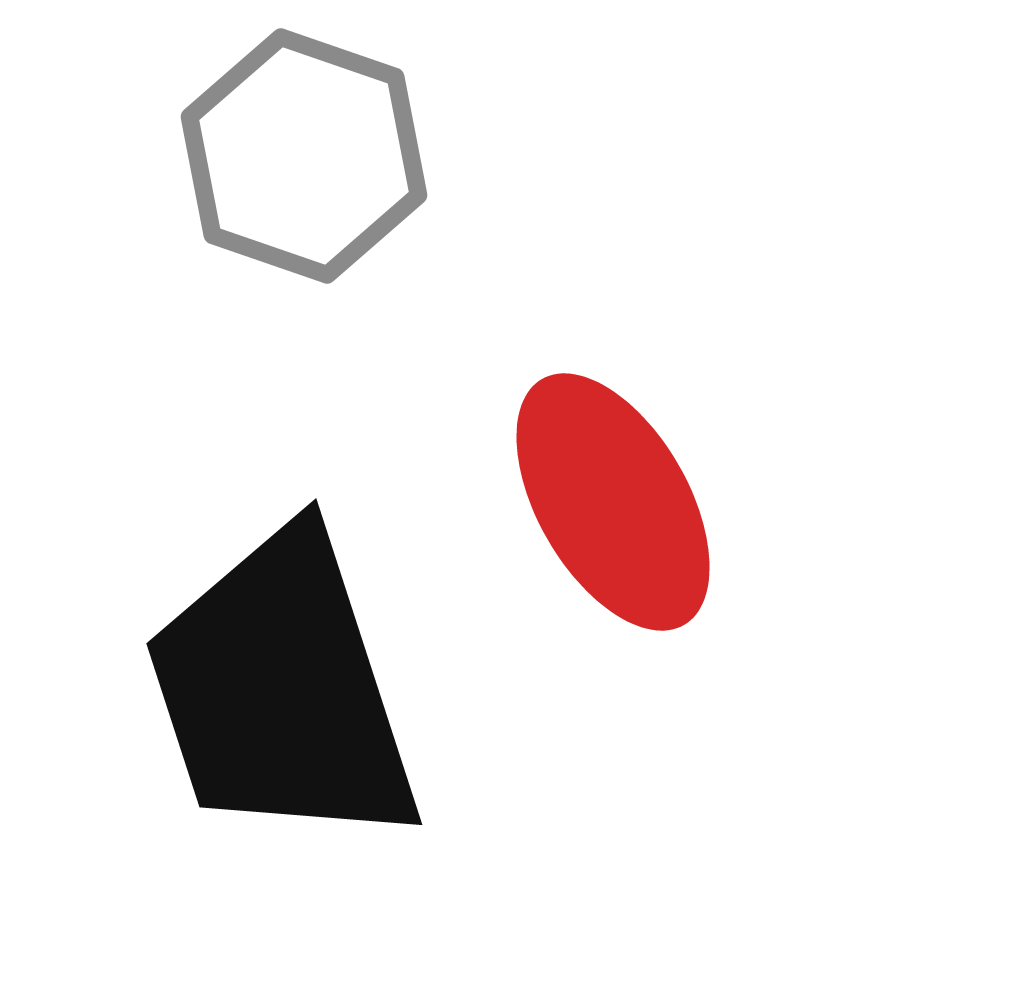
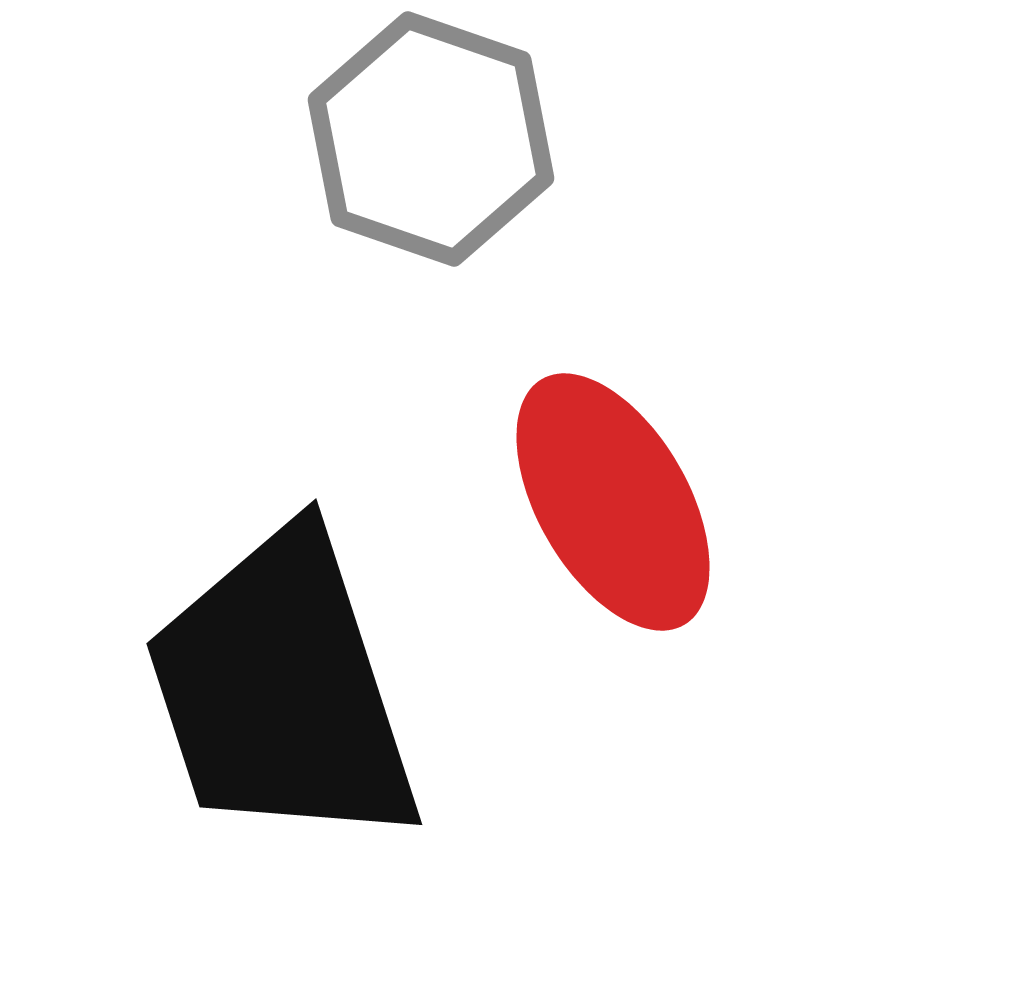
gray hexagon: moved 127 px right, 17 px up
